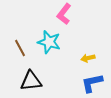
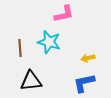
pink L-shape: rotated 140 degrees counterclockwise
brown line: rotated 24 degrees clockwise
blue L-shape: moved 8 px left
